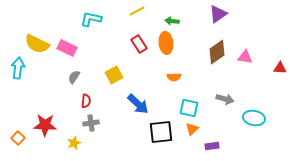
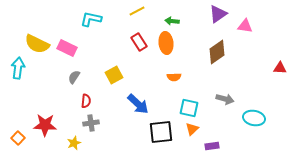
red rectangle: moved 2 px up
pink triangle: moved 31 px up
